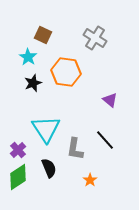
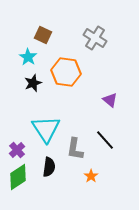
purple cross: moved 1 px left
black semicircle: moved 1 px up; rotated 30 degrees clockwise
orange star: moved 1 px right, 4 px up
